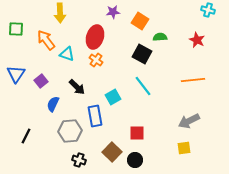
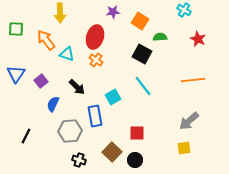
cyan cross: moved 24 px left; rotated 16 degrees clockwise
red star: moved 1 px right, 1 px up
gray arrow: rotated 15 degrees counterclockwise
